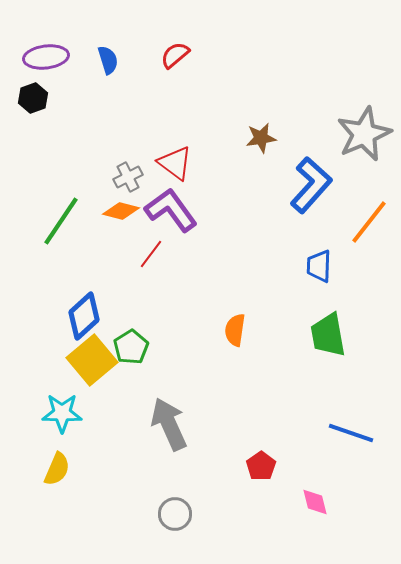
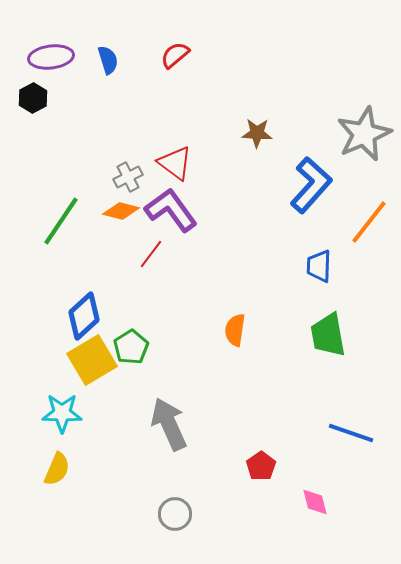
purple ellipse: moved 5 px right
black hexagon: rotated 8 degrees counterclockwise
brown star: moved 4 px left, 5 px up; rotated 12 degrees clockwise
yellow square: rotated 9 degrees clockwise
